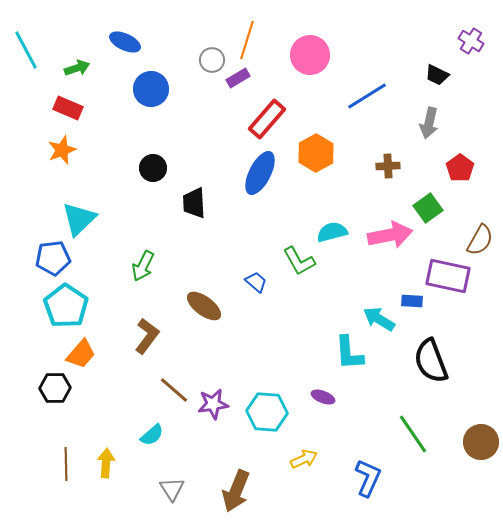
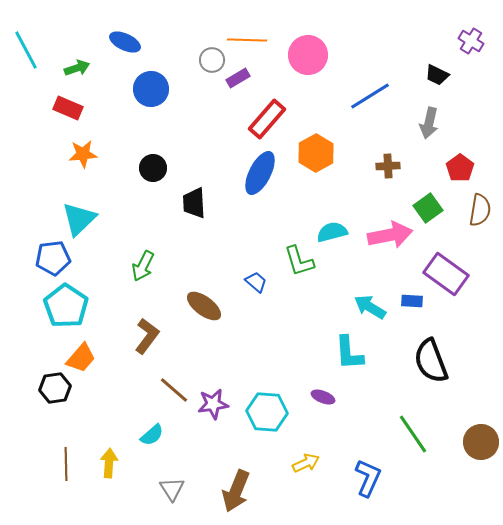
orange line at (247, 40): rotated 75 degrees clockwise
pink circle at (310, 55): moved 2 px left
blue line at (367, 96): moved 3 px right
orange star at (62, 150): moved 21 px right, 4 px down; rotated 16 degrees clockwise
brown semicircle at (480, 240): moved 30 px up; rotated 20 degrees counterclockwise
green L-shape at (299, 261): rotated 12 degrees clockwise
purple rectangle at (448, 276): moved 2 px left, 2 px up; rotated 24 degrees clockwise
cyan arrow at (379, 319): moved 9 px left, 12 px up
orange trapezoid at (81, 354): moved 4 px down
black hexagon at (55, 388): rotated 8 degrees counterclockwise
yellow arrow at (304, 459): moved 2 px right, 4 px down
yellow arrow at (106, 463): moved 3 px right
